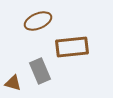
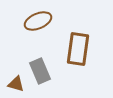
brown rectangle: moved 6 px right, 2 px down; rotated 76 degrees counterclockwise
brown triangle: moved 3 px right, 1 px down
